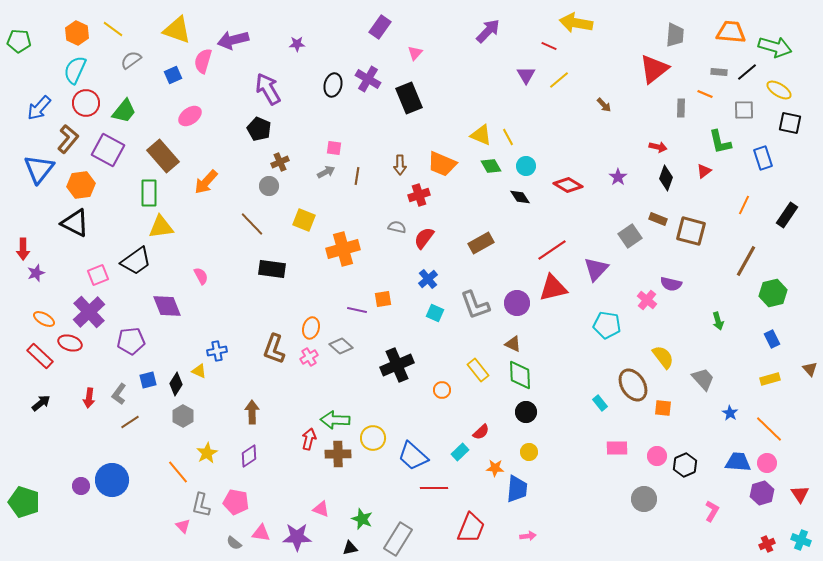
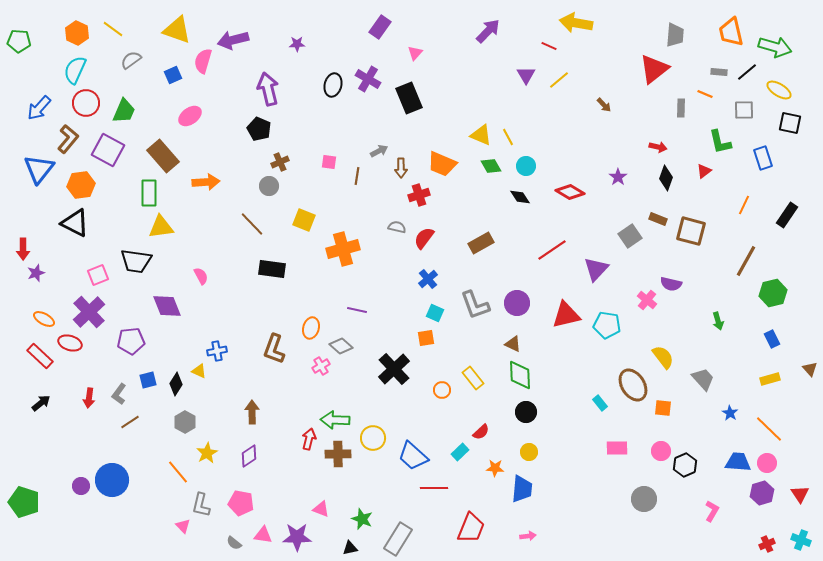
orange trapezoid at (731, 32): rotated 108 degrees counterclockwise
purple arrow at (268, 89): rotated 16 degrees clockwise
green trapezoid at (124, 111): rotated 16 degrees counterclockwise
pink square at (334, 148): moved 5 px left, 14 px down
brown arrow at (400, 165): moved 1 px right, 3 px down
gray arrow at (326, 172): moved 53 px right, 21 px up
orange arrow at (206, 182): rotated 136 degrees counterclockwise
red diamond at (568, 185): moved 2 px right, 7 px down
black trapezoid at (136, 261): rotated 44 degrees clockwise
red triangle at (553, 288): moved 13 px right, 27 px down
orange square at (383, 299): moved 43 px right, 39 px down
pink cross at (309, 357): moved 12 px right, 9 px down
black cross at (397, 365): moved 3 px left, 4 px down; rotated 20 degrees counterclockwise
yellow rectangle at (478, 370): moved 5 px left, 8 px down
gray hexagon at (183, 416): moved 2 px right, 6 px down
pink circle at (657, 456): moved 4 px right, 5 px up
blue trapezoid at (517, 489): moved 5 px right
pink pentagon at (236, 502): moved 5 px right, 1 px down
pink triangle at (261, 533): moved 2 px right, 2 px down
